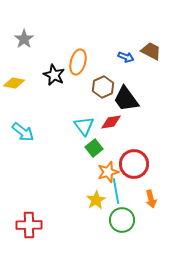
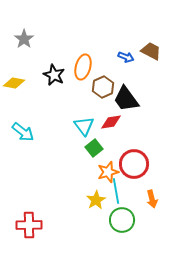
orange ellipse: moved 5 px right, 5 px down
orange arrow: moved 1 px right
